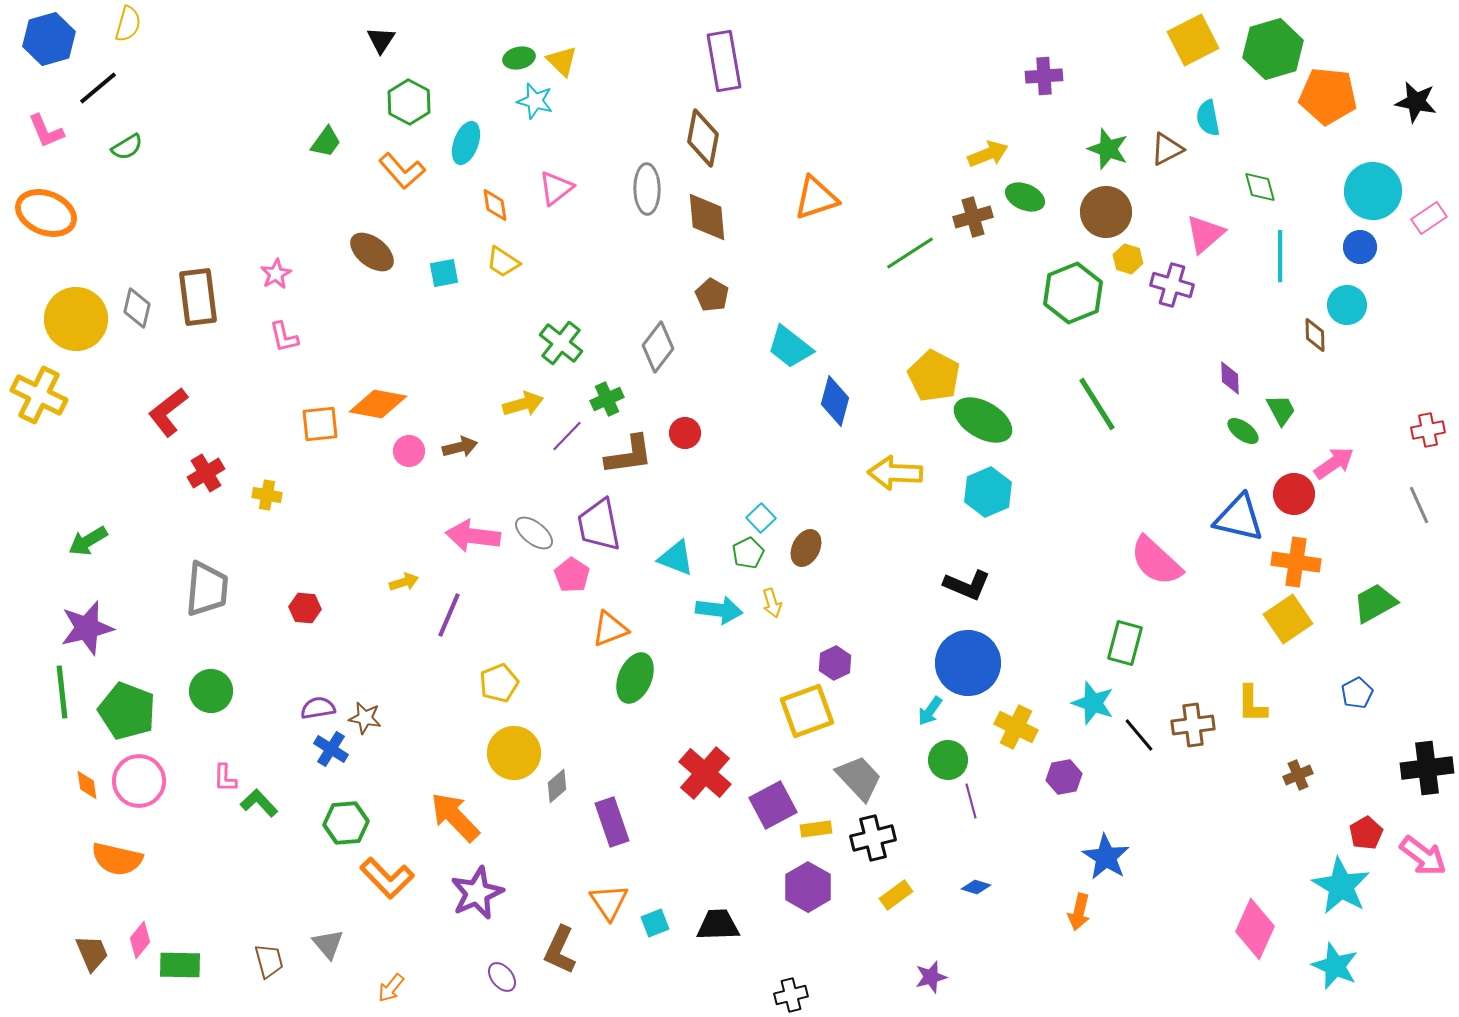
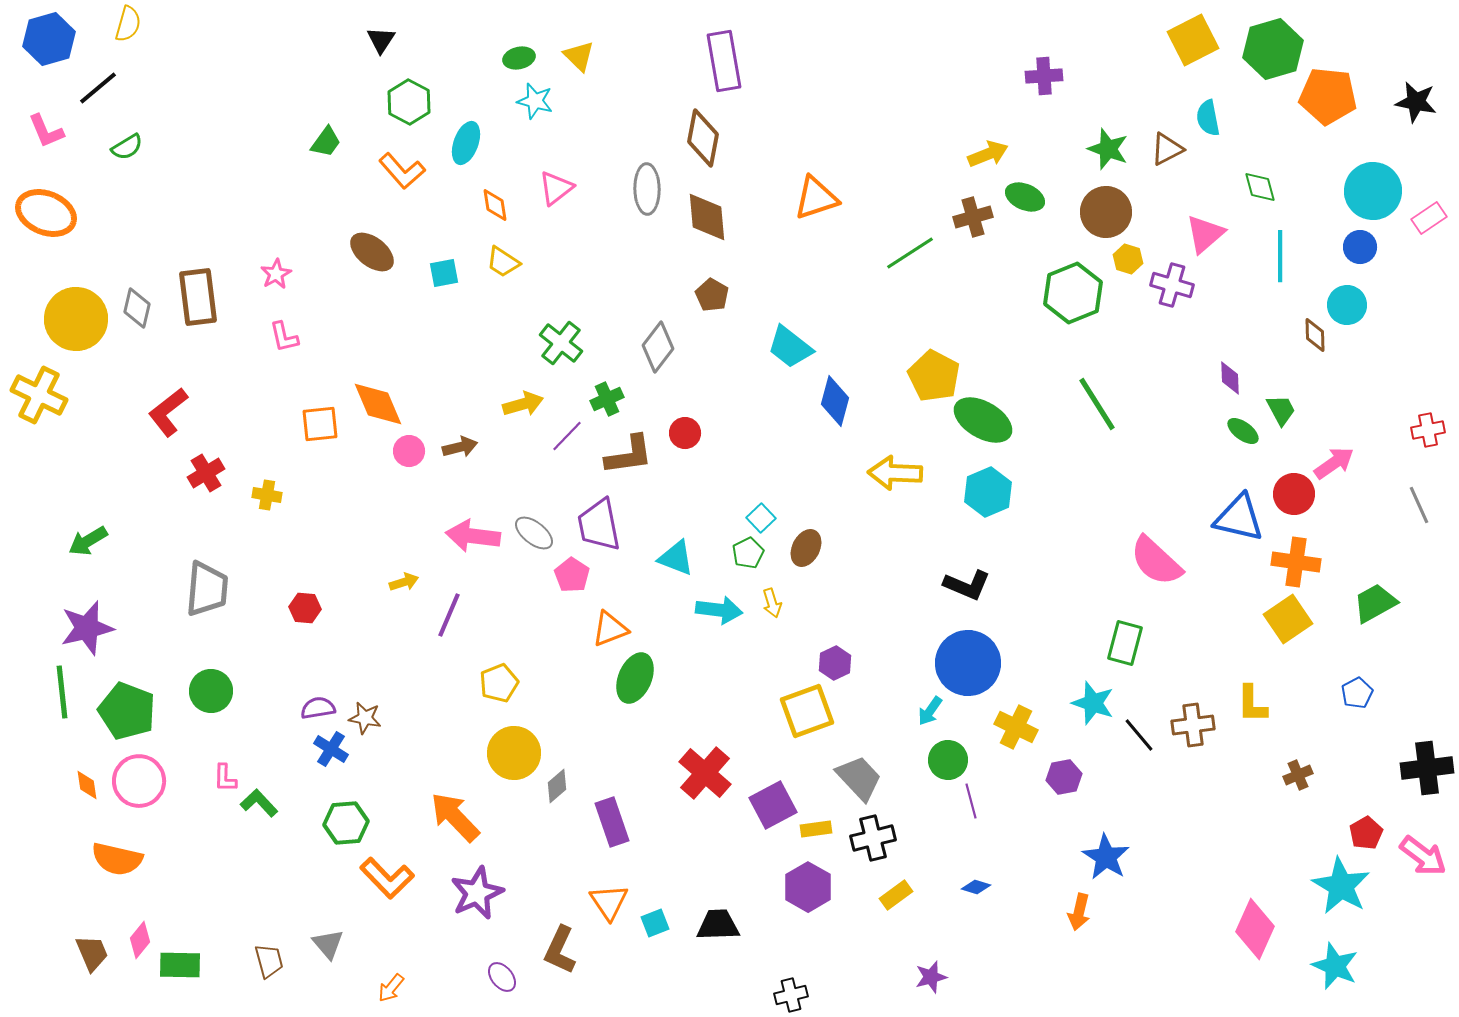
yellow triangle at (562, 61): moved 17 px right, 5 px up
orange diamond at (378, 404): rotated 56 degrees clockwise
